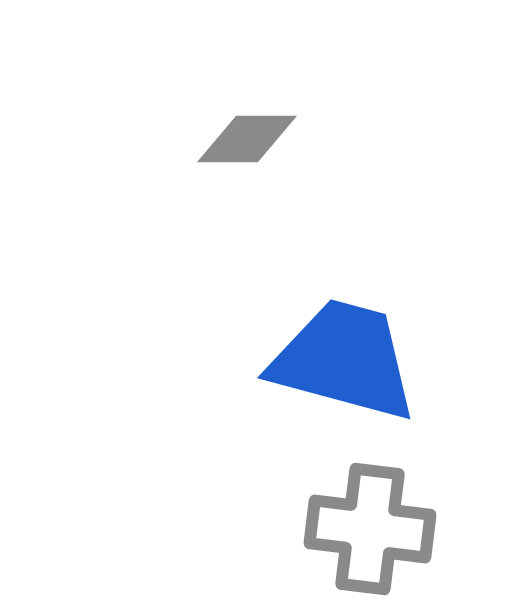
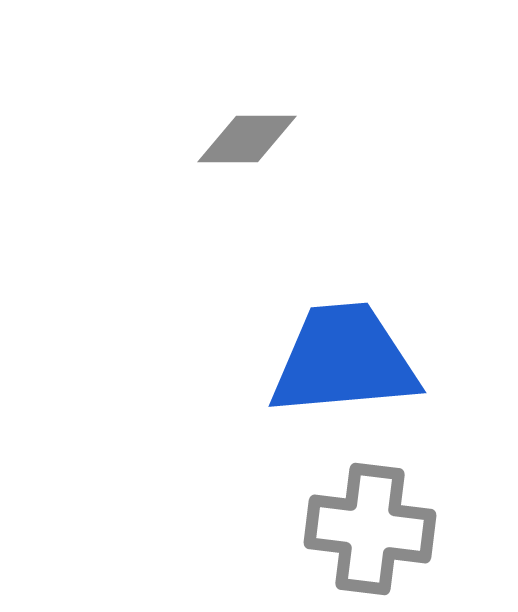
blue trapezoid: rotated 20 degrees counterclockwise
